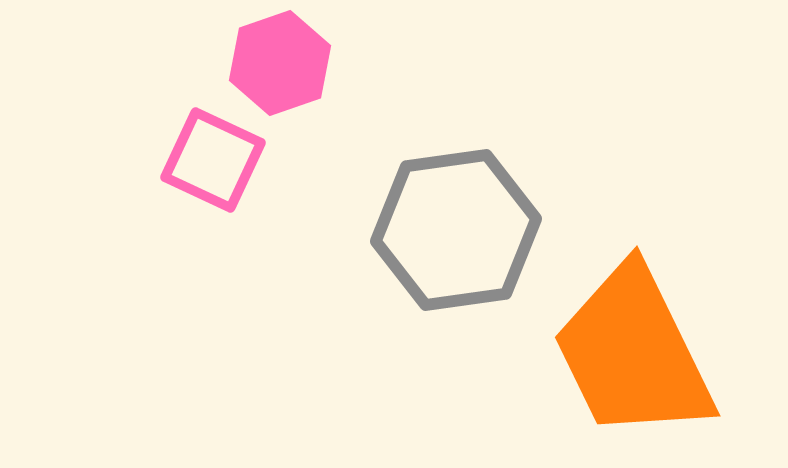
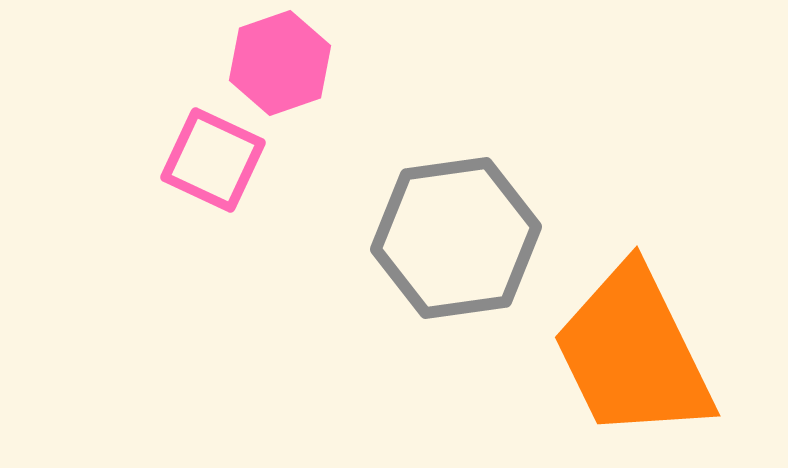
gray hexagon: moved 8 px down
